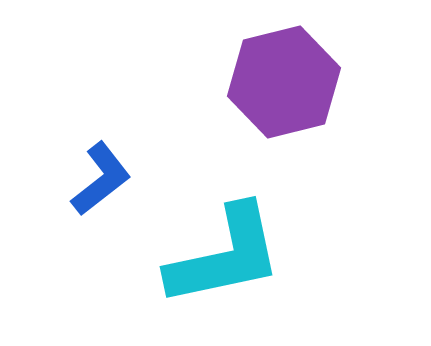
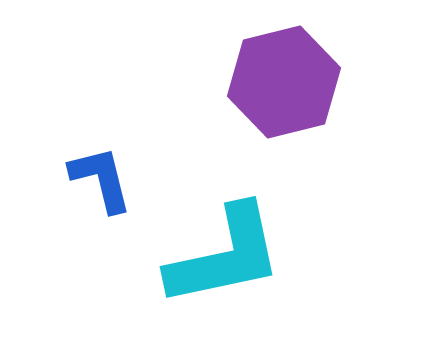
blue L-shape: rotated 66 degrees counterclockwise
